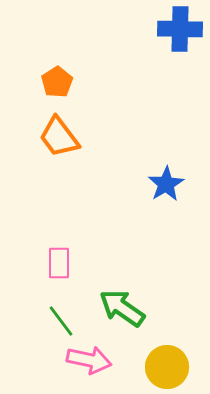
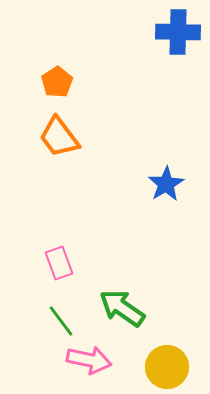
blue cross: moved 2 px left, 3 px down
pink rectangle: rotated 20 degrees counterclockwise
